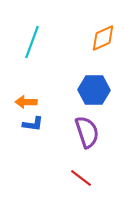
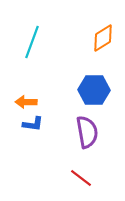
orange diamond: rotated 8 degrees counterclockwise
purple semicircle: rotated 8 degrees clockwise
